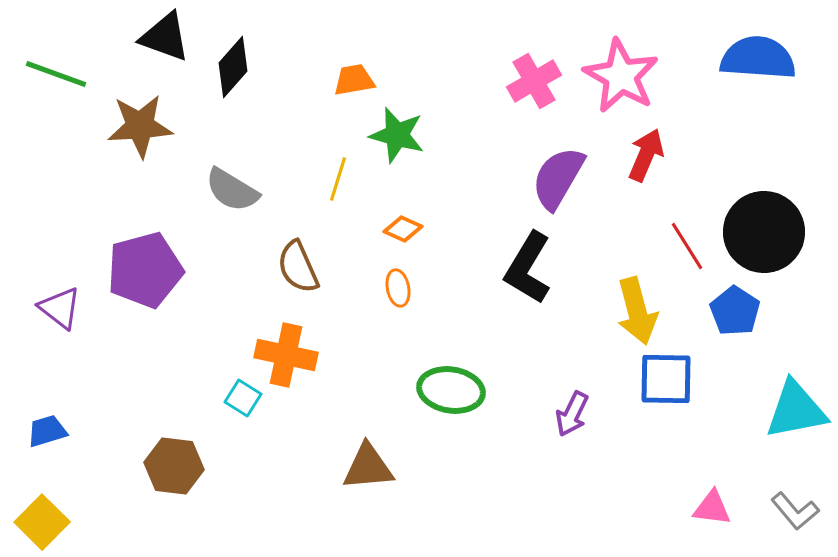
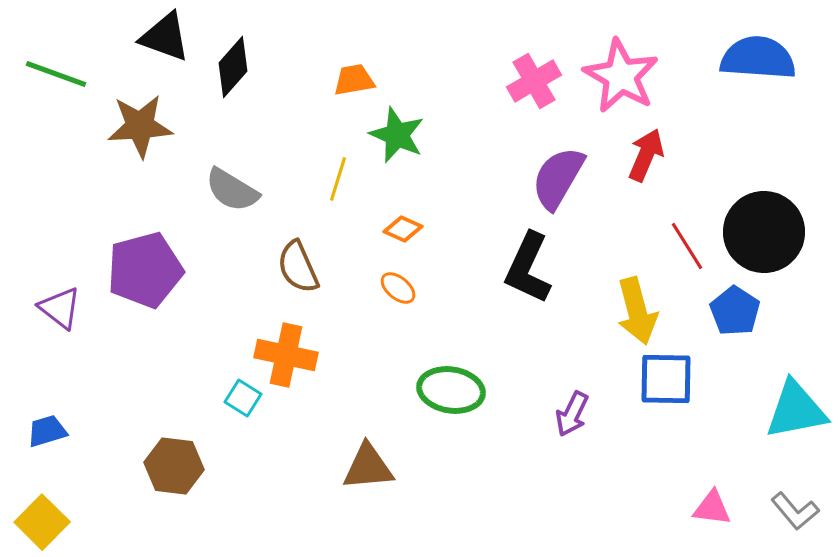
green star: rotated 8 degrees clockwise
black L-shape: rotated 6 degrees counterclockwise
orange ellipse: rotated 39 degrees counterclockwise
